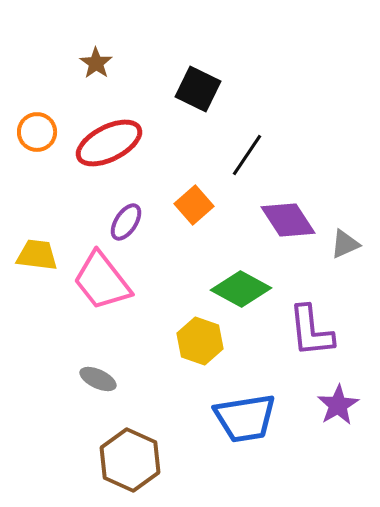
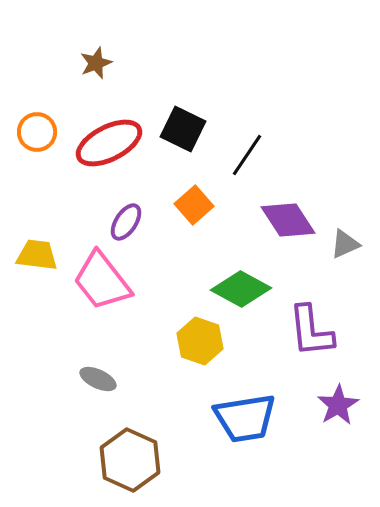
brown star: rotated 16 degrees clockwise
black square: moved 15 px left, 40 px down
